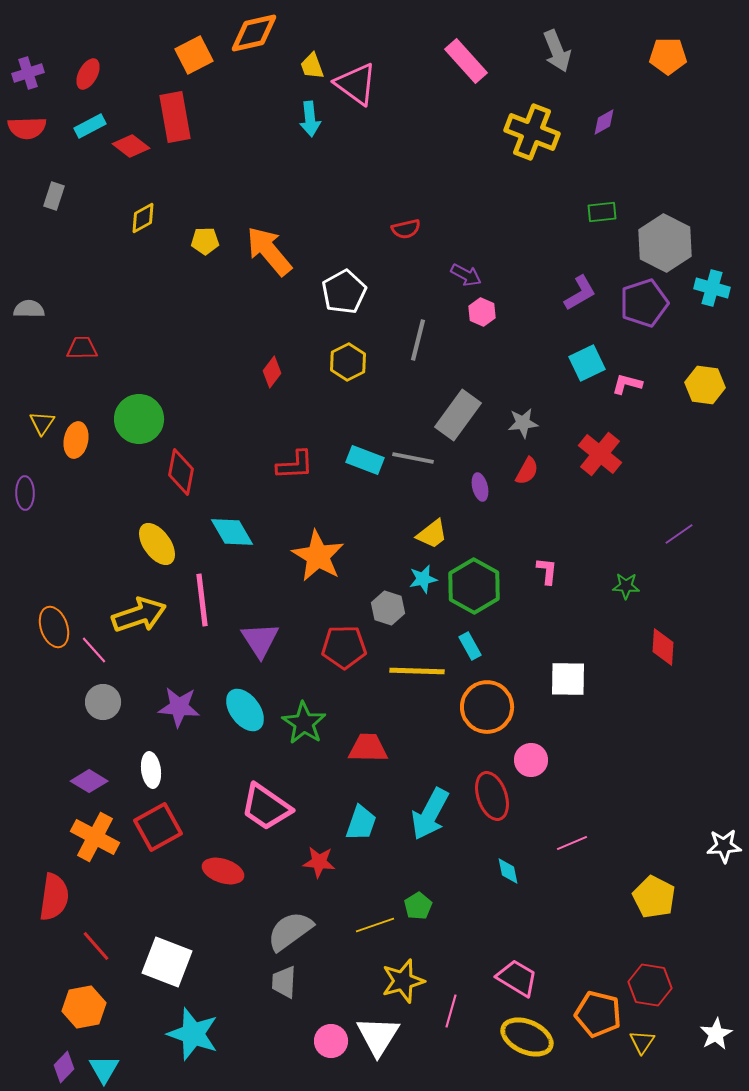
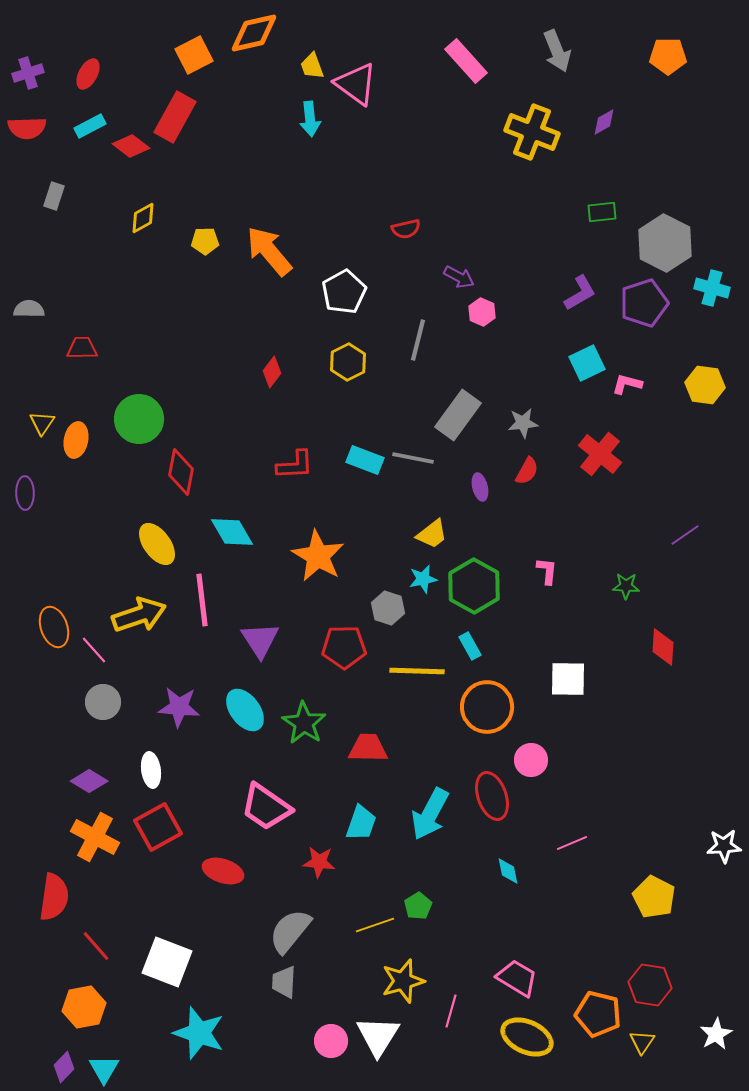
red rectangle at (175, 117): rotated 39 degrees clockwise
purple arrow at (466, 275): moved 7 px left, 2 px down
purple line at (679, 534): moved 6 px right, 1 px down
gray semicircle at (290, 931): rotated 15 degrees counterclockwise
cyan star at (193, 1034): moved 6 px right, 1 px up
